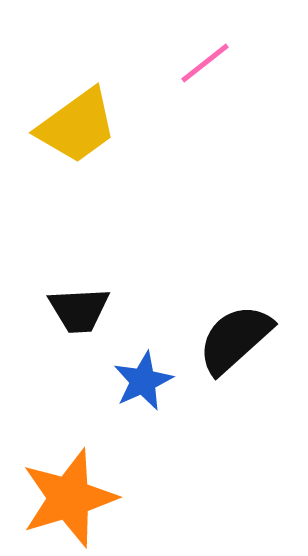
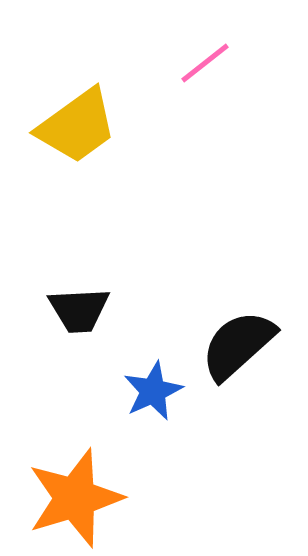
black semicircle: moved 3 px right, 6 px down
blue star: moved 10 px right, 10 px down
orange star: moved 6 px right
